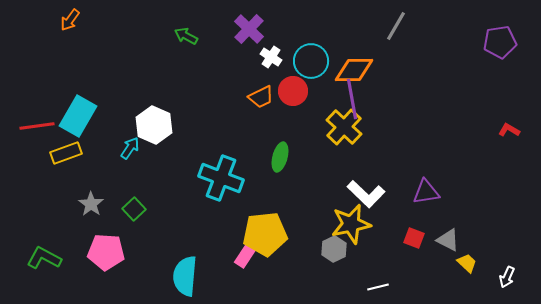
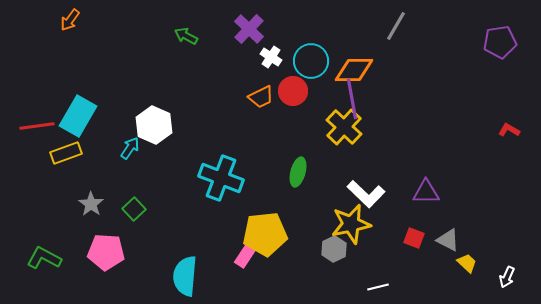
green ellipse: moved 18 px right, 15 px down
purple triangle: rotated 8 degrees clockwise
